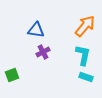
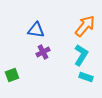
cyan L-shape: moved 2 px left; rotated 20 degrees clockwise
